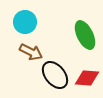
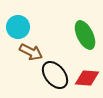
cyan circle: moved 7 px left, 5 px down
